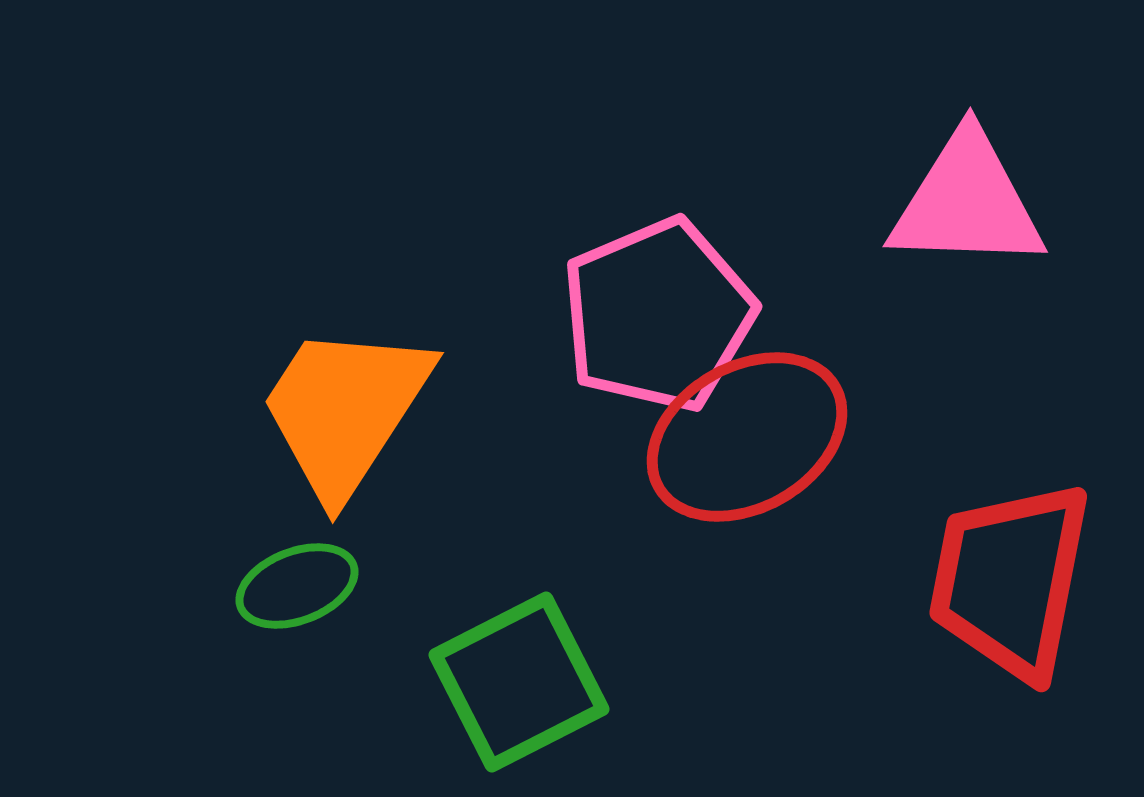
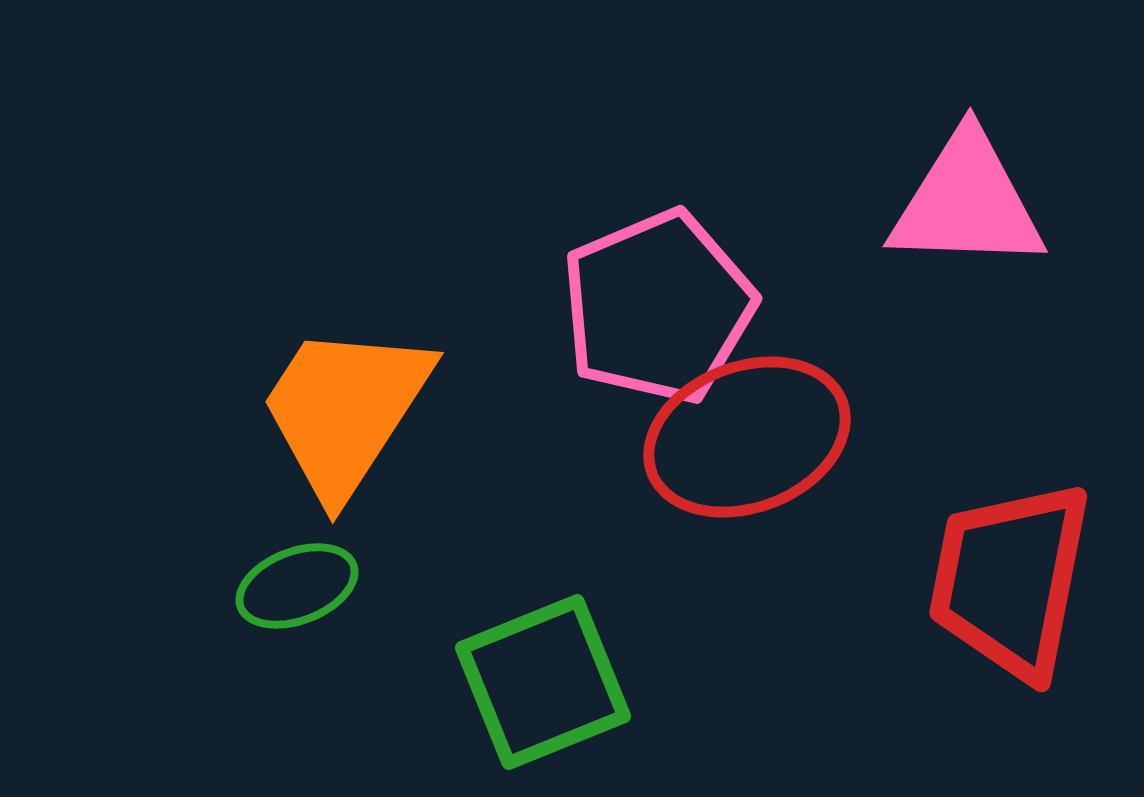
pink pentagon: moved 8 px up
red ellipse: rotated 9 degrees clockwise
green square: moved 24 px right; rotated 5 degrees clockwise
